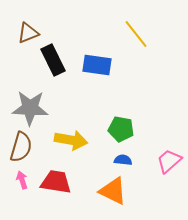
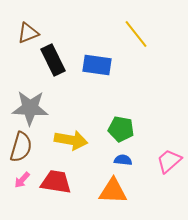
pink arrow: rotated 120 degrees counterclockwise
orange triangle: rotated 24 degrees counterclockwise
